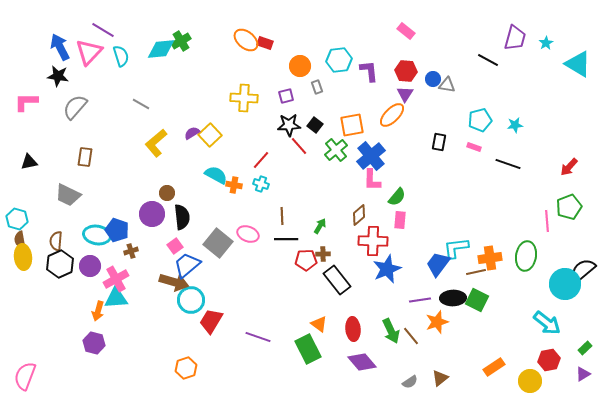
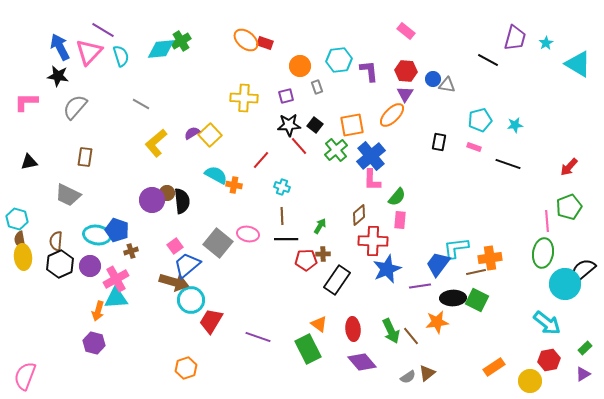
cyan cross at (261, 184): moved 21 px right, 3 px down
purple circle at (152, 214): moved 14 px up
black semicircle at (182, 217): moved 16 px up
pink ellipse at (248, 234): rotated 10 degrees counterclockwise
green ellipse at (526, 256): moved 17 px right, 3 px up
black rectangle at (337, 280): rotated 72 degrees clockwise
purple line at (420, 300): moved 14 px up
orange star at (437, 322): rotated 10 degrees clockwise
brown triangle at (440, 378): moved 13 px left, 5 px up
gray semicircle at (410, 382): moved 2 px left, 5 px up
